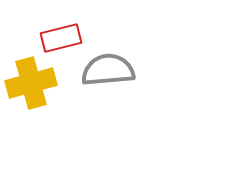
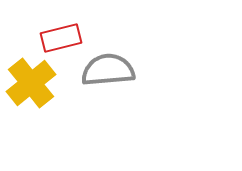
yellow cross: rotated 24 degrees counterclockwise
